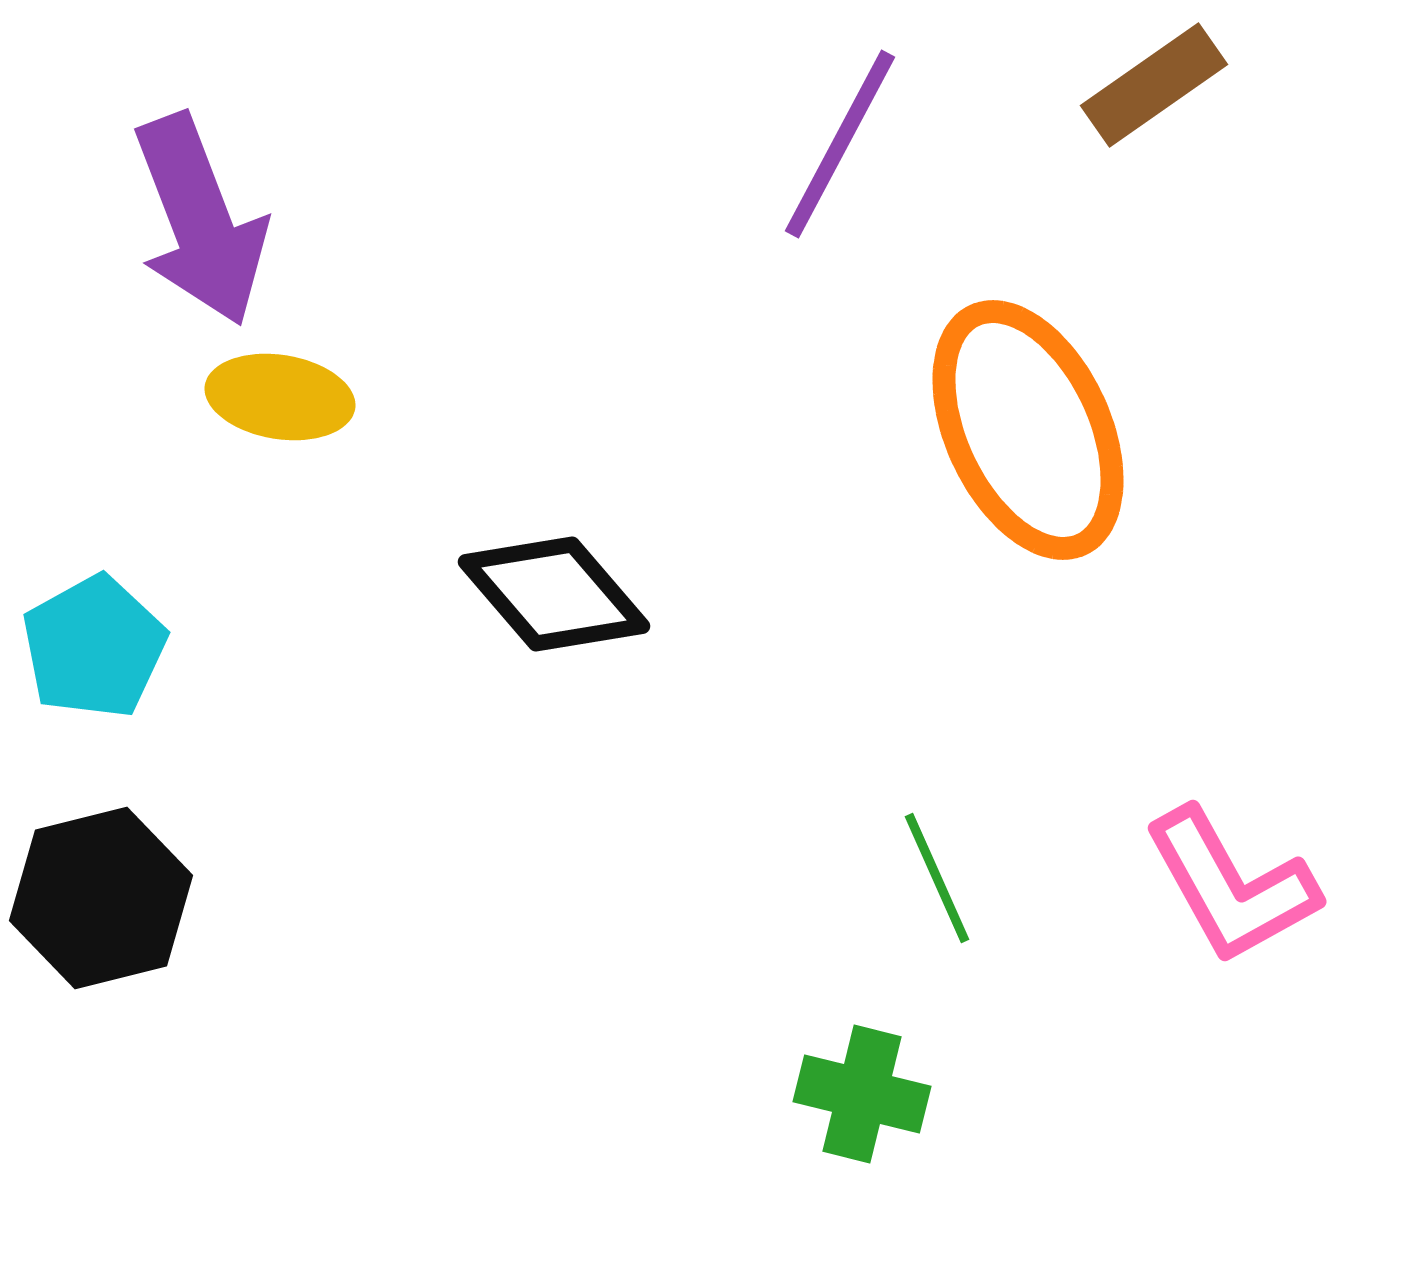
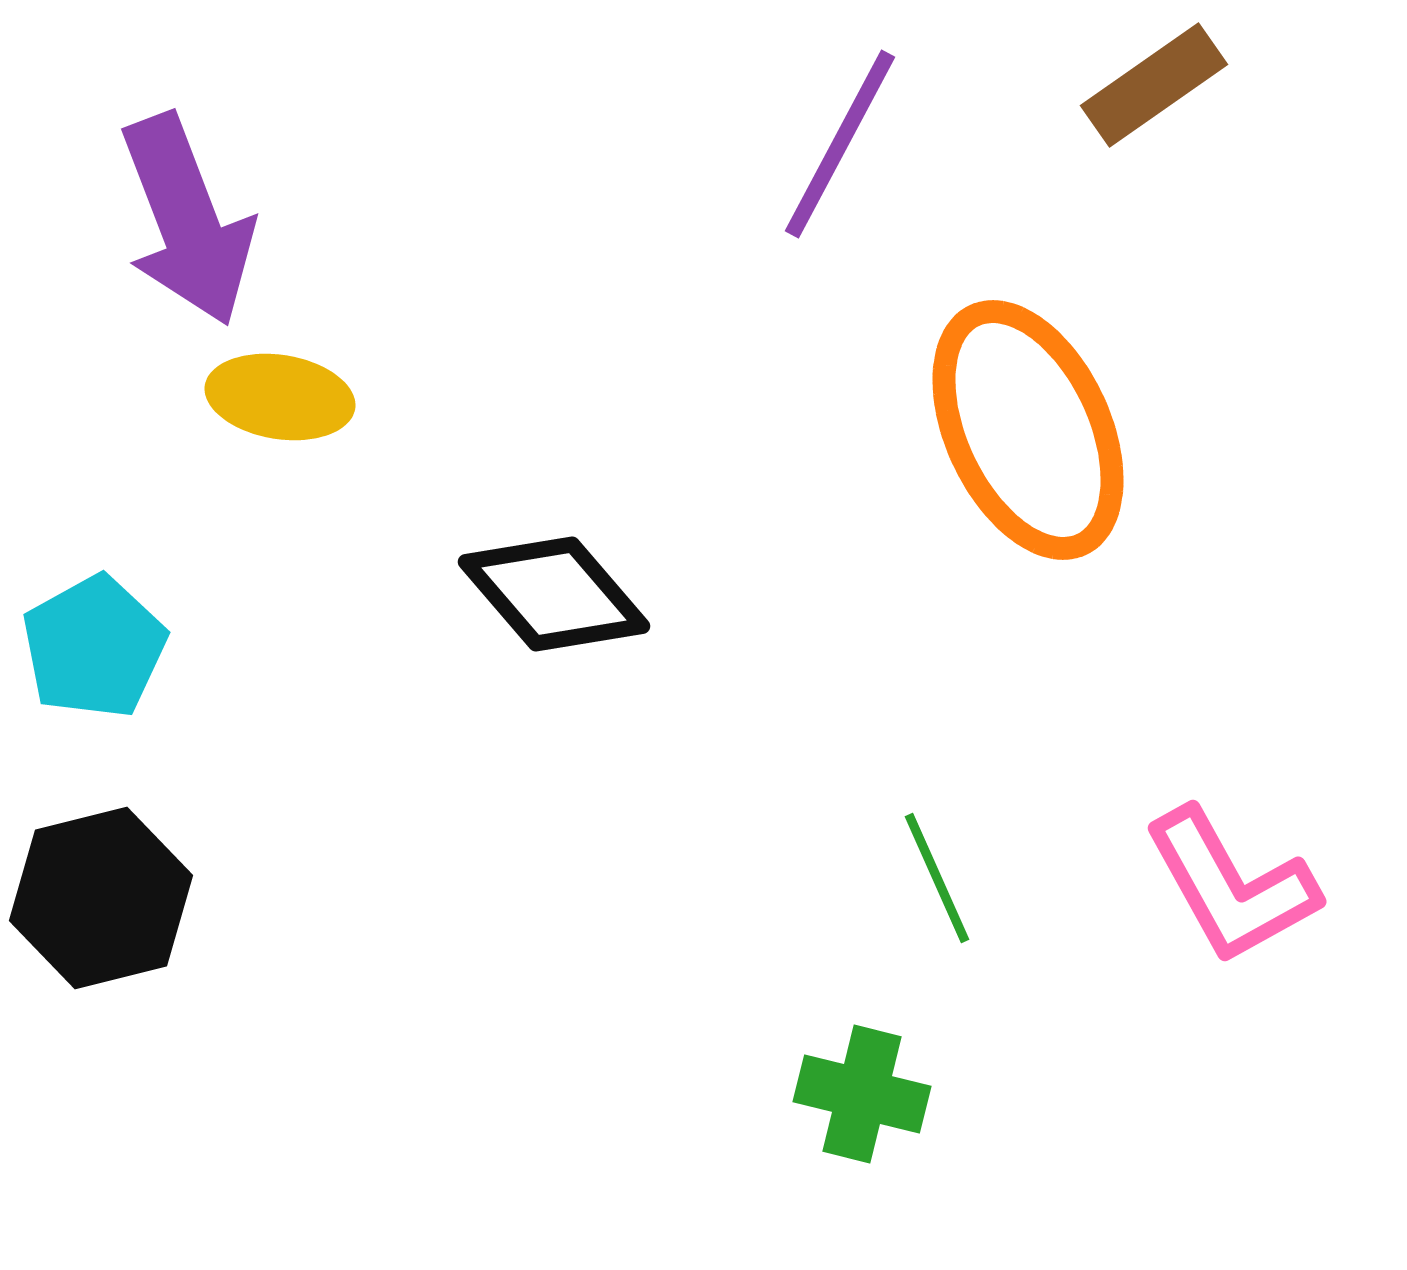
purple arrow: moved 13 px left
